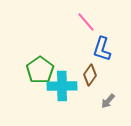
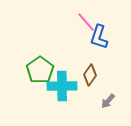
blue L-shape: moved 3 px left, 12 px up
